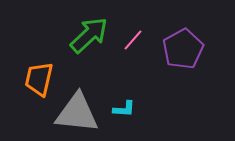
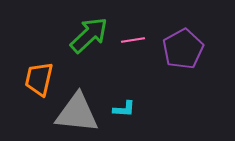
pink line: rotated 40 degrees clockwise
